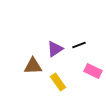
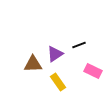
purple triangle: moved 5 px down
brown triangle: moved 2 px up
